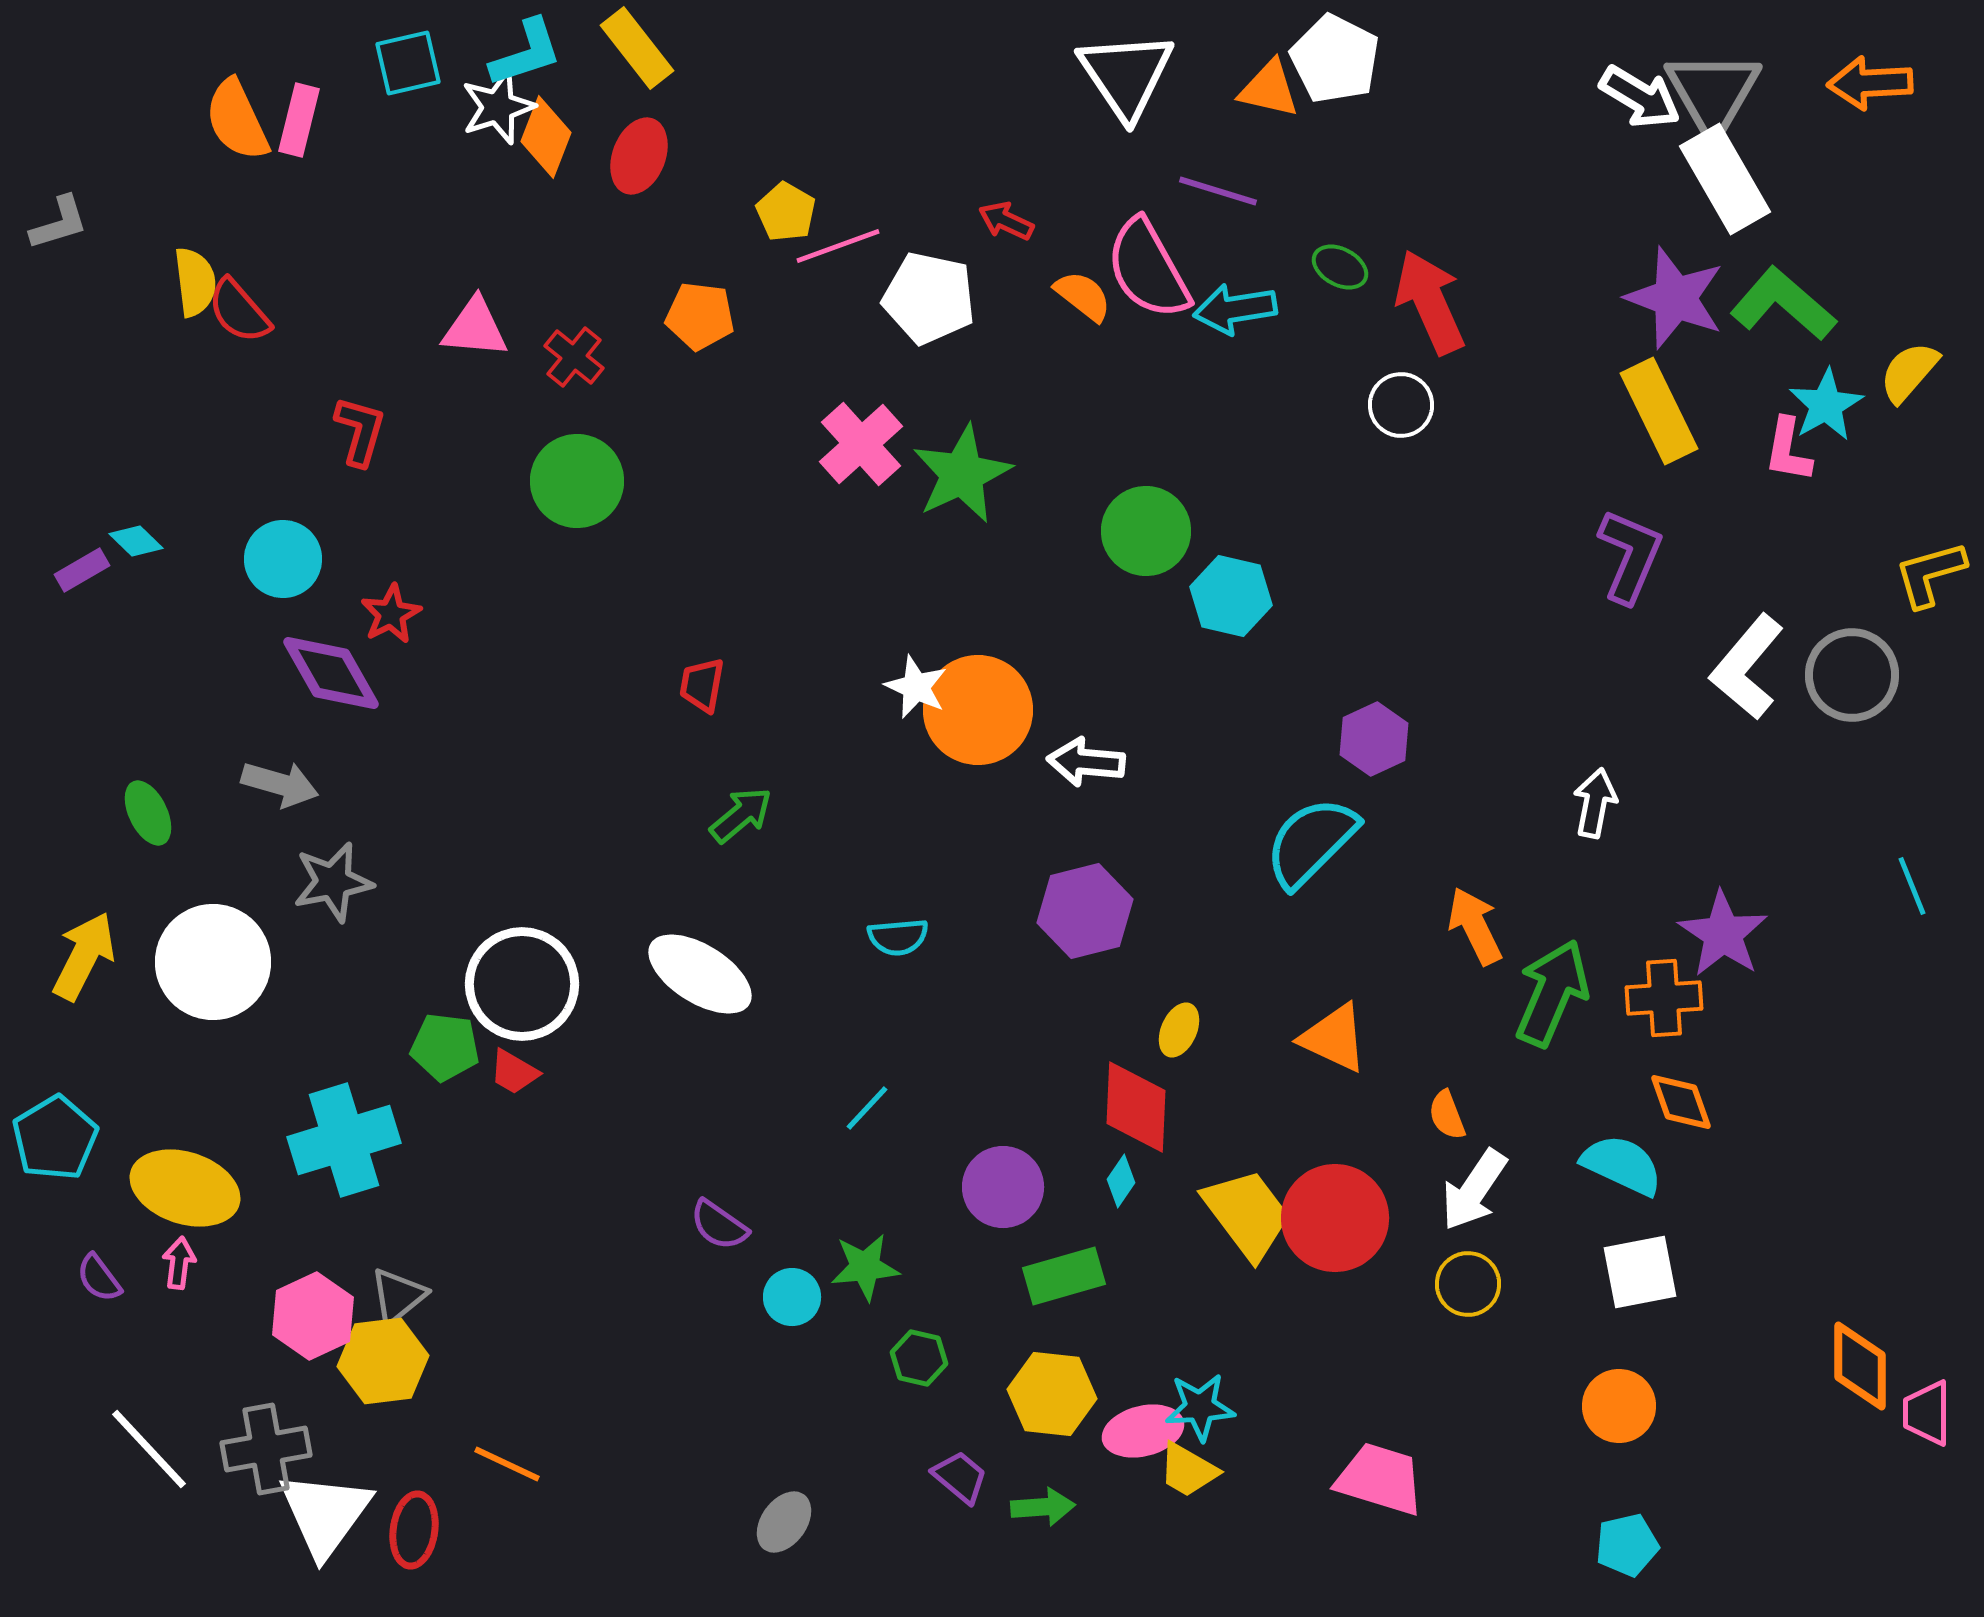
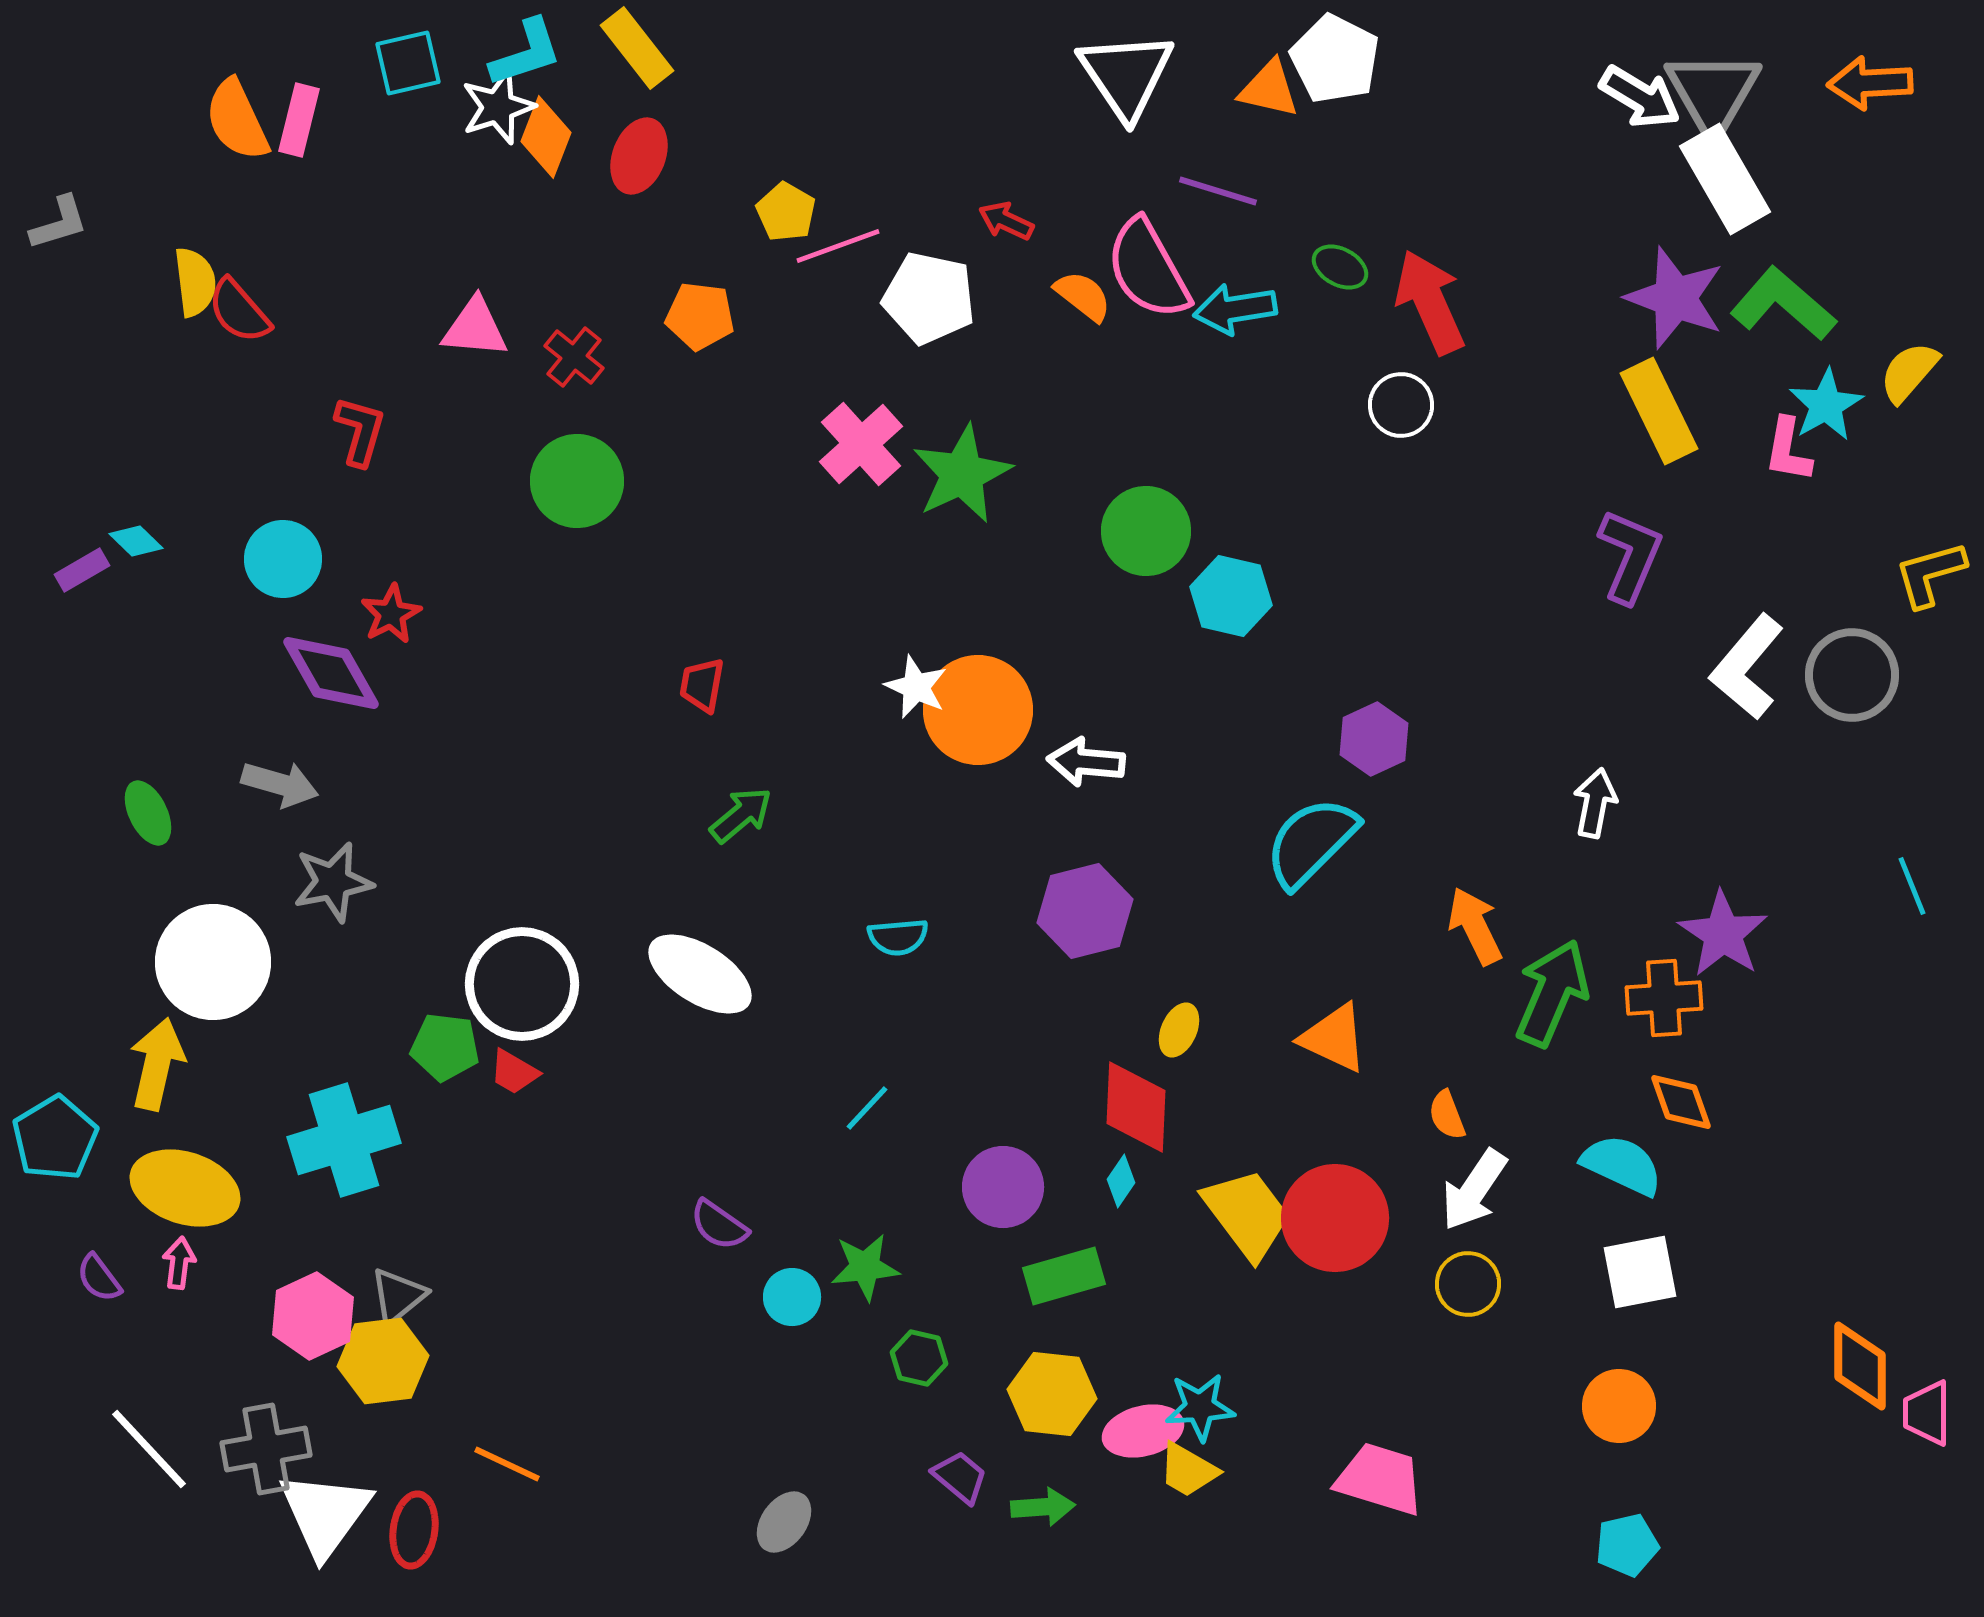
yellow arrow at (84, 956): moved 73 px right, 108 px down; rotated 14 degrees counterclockwise
